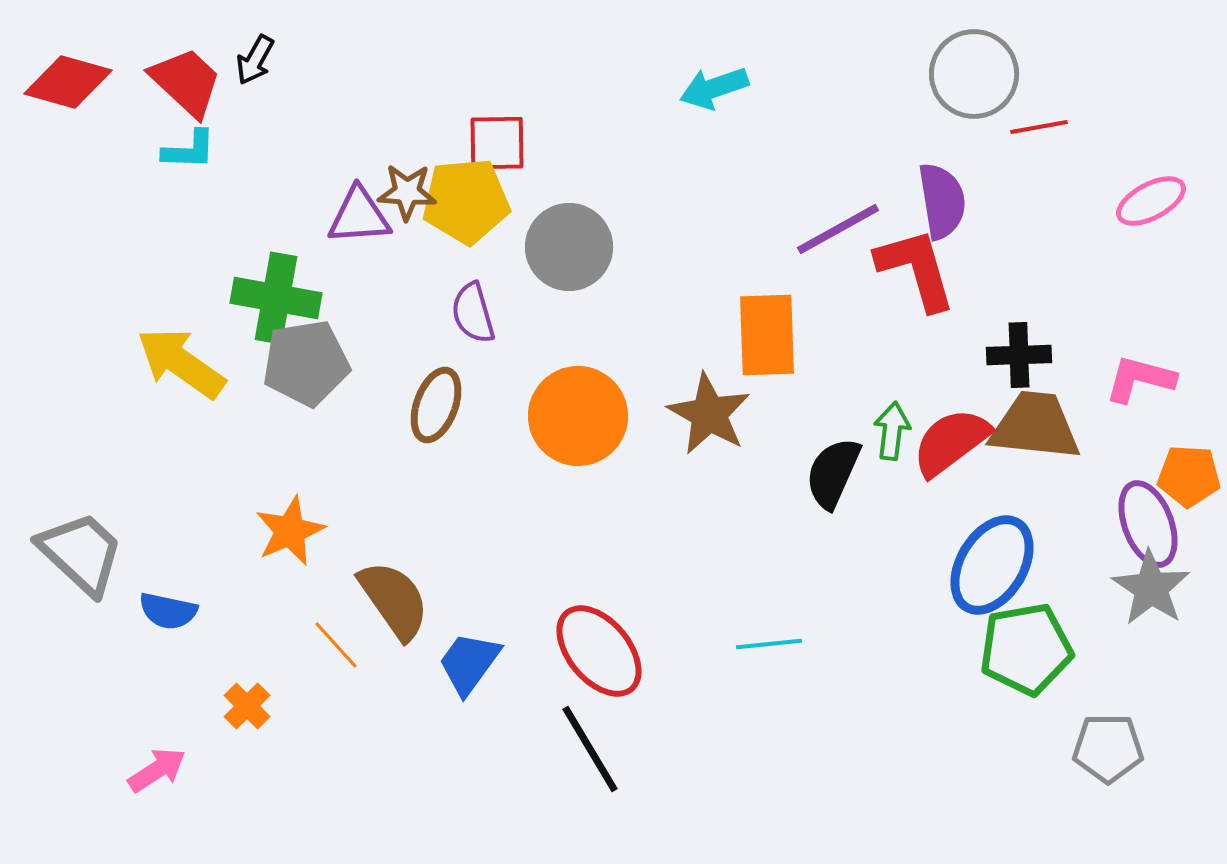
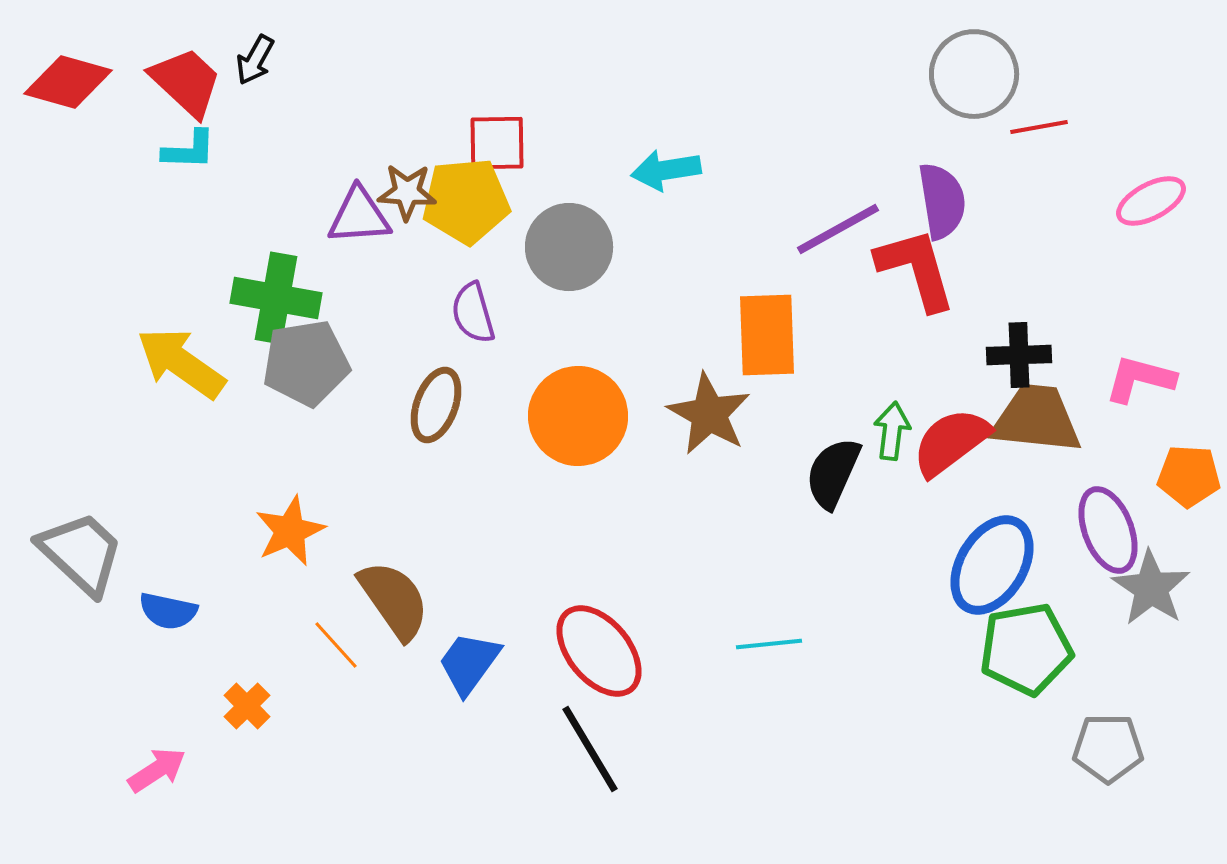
cyan arrow at (714, 88): moved 48 px left, 82 px down; rotated 10 degrees clockwise
brown trapezoid at (1035, 426): moved 1 px right, 7 px up
purple ellipse at (1148, 524): moved 40 px left, 6 px down
